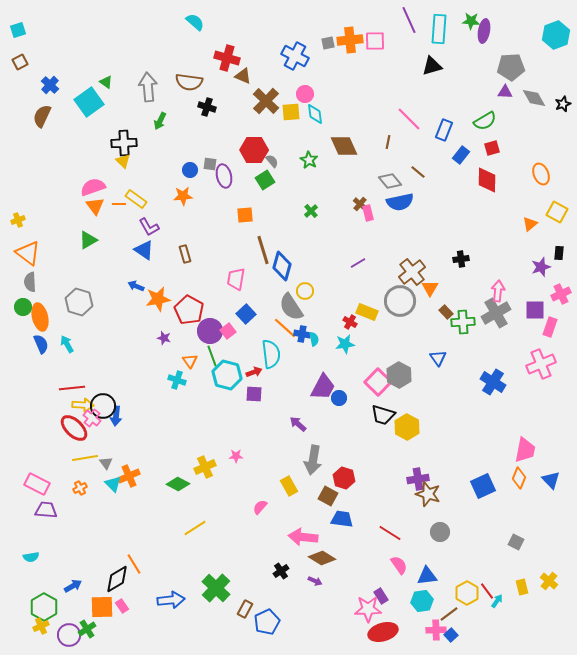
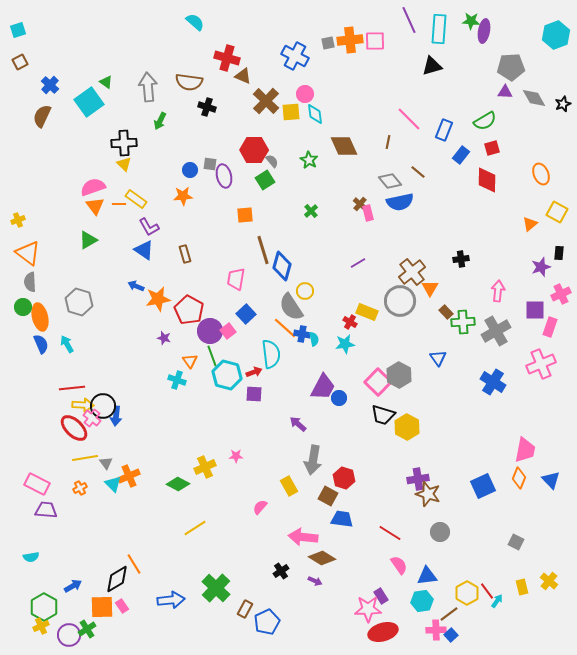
yellow triangle at (123, 161): moved 1 px right, 3 px down
gray cross at (496, 313): moved 18 px down
